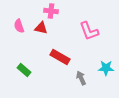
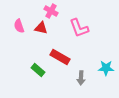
pink cross: rotated 24 degrees clockwise
pink L-shape: moved 10 px left, 3 px up
green rectangle: moved 14 px right
gray arrow: rotated 152 degrees counterclockwise
